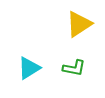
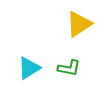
green L-shape: moved 5 px left
